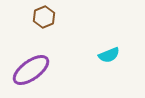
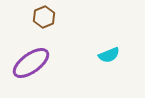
purple ellipse: moved 7 px up
